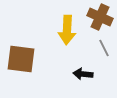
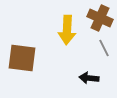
brown cross: moved 1 px down
brown square: moved 1 px right, 1 px up
black arrow: moved 6 px right, 4 px down
